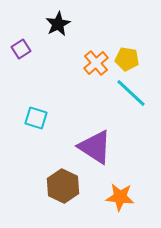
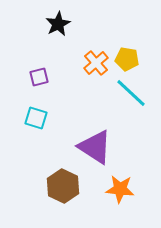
purple square: moved 18 px right, 28 px down; rotated 18 degrees clockwise
orange star: moved 8 px up
